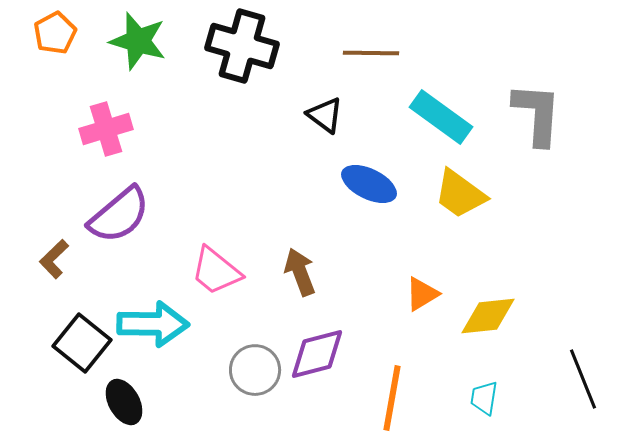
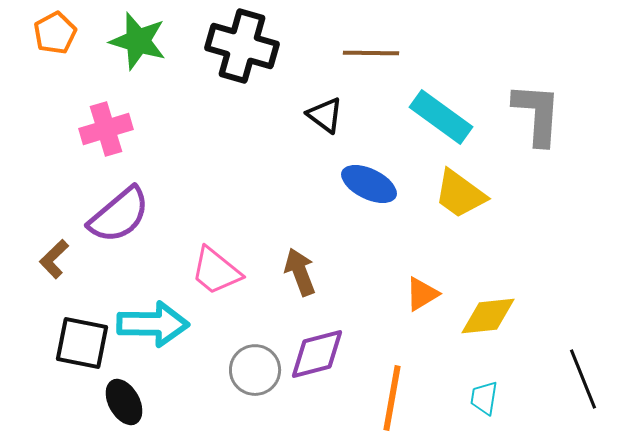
black square: rotated 28 degrees counterclockwise
